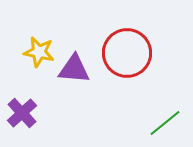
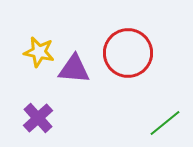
red circle: moved 1 px right
purple cross: moved 16 px right, 5 px down
